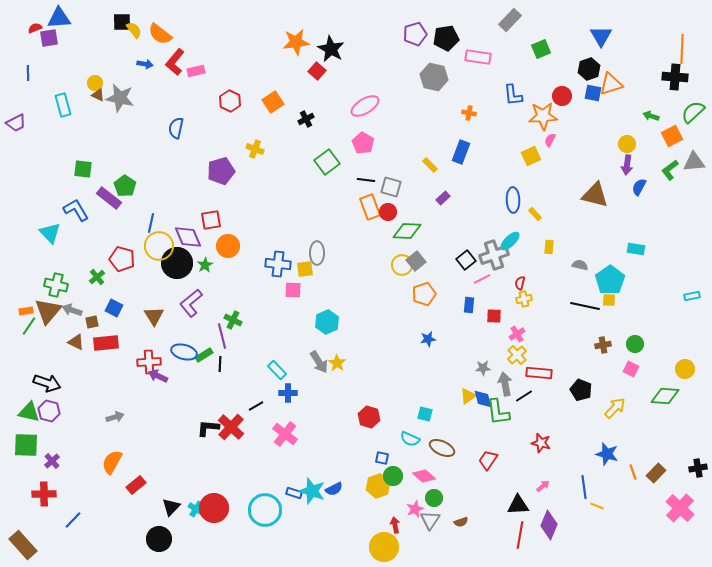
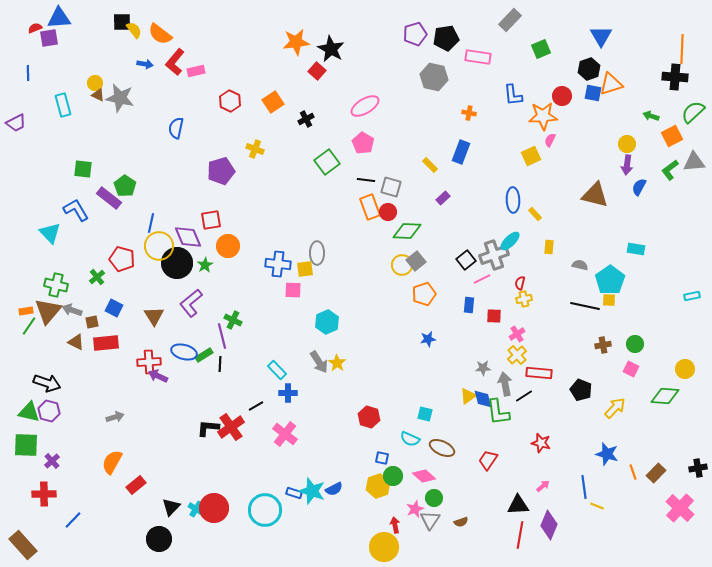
red cross at (231, 427): rotated 12 degrees clockwise
